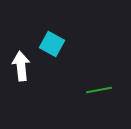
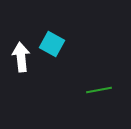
white arrow: moved 9 px up
